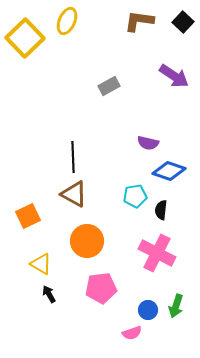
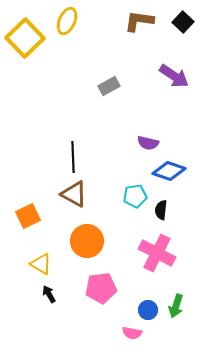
pink semicircle: rotated 30 degrees clockwise
